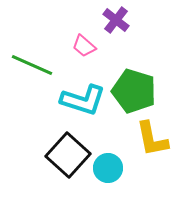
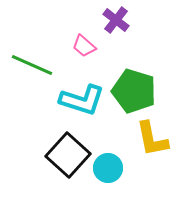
cyan L-shape: moved 1 px left
